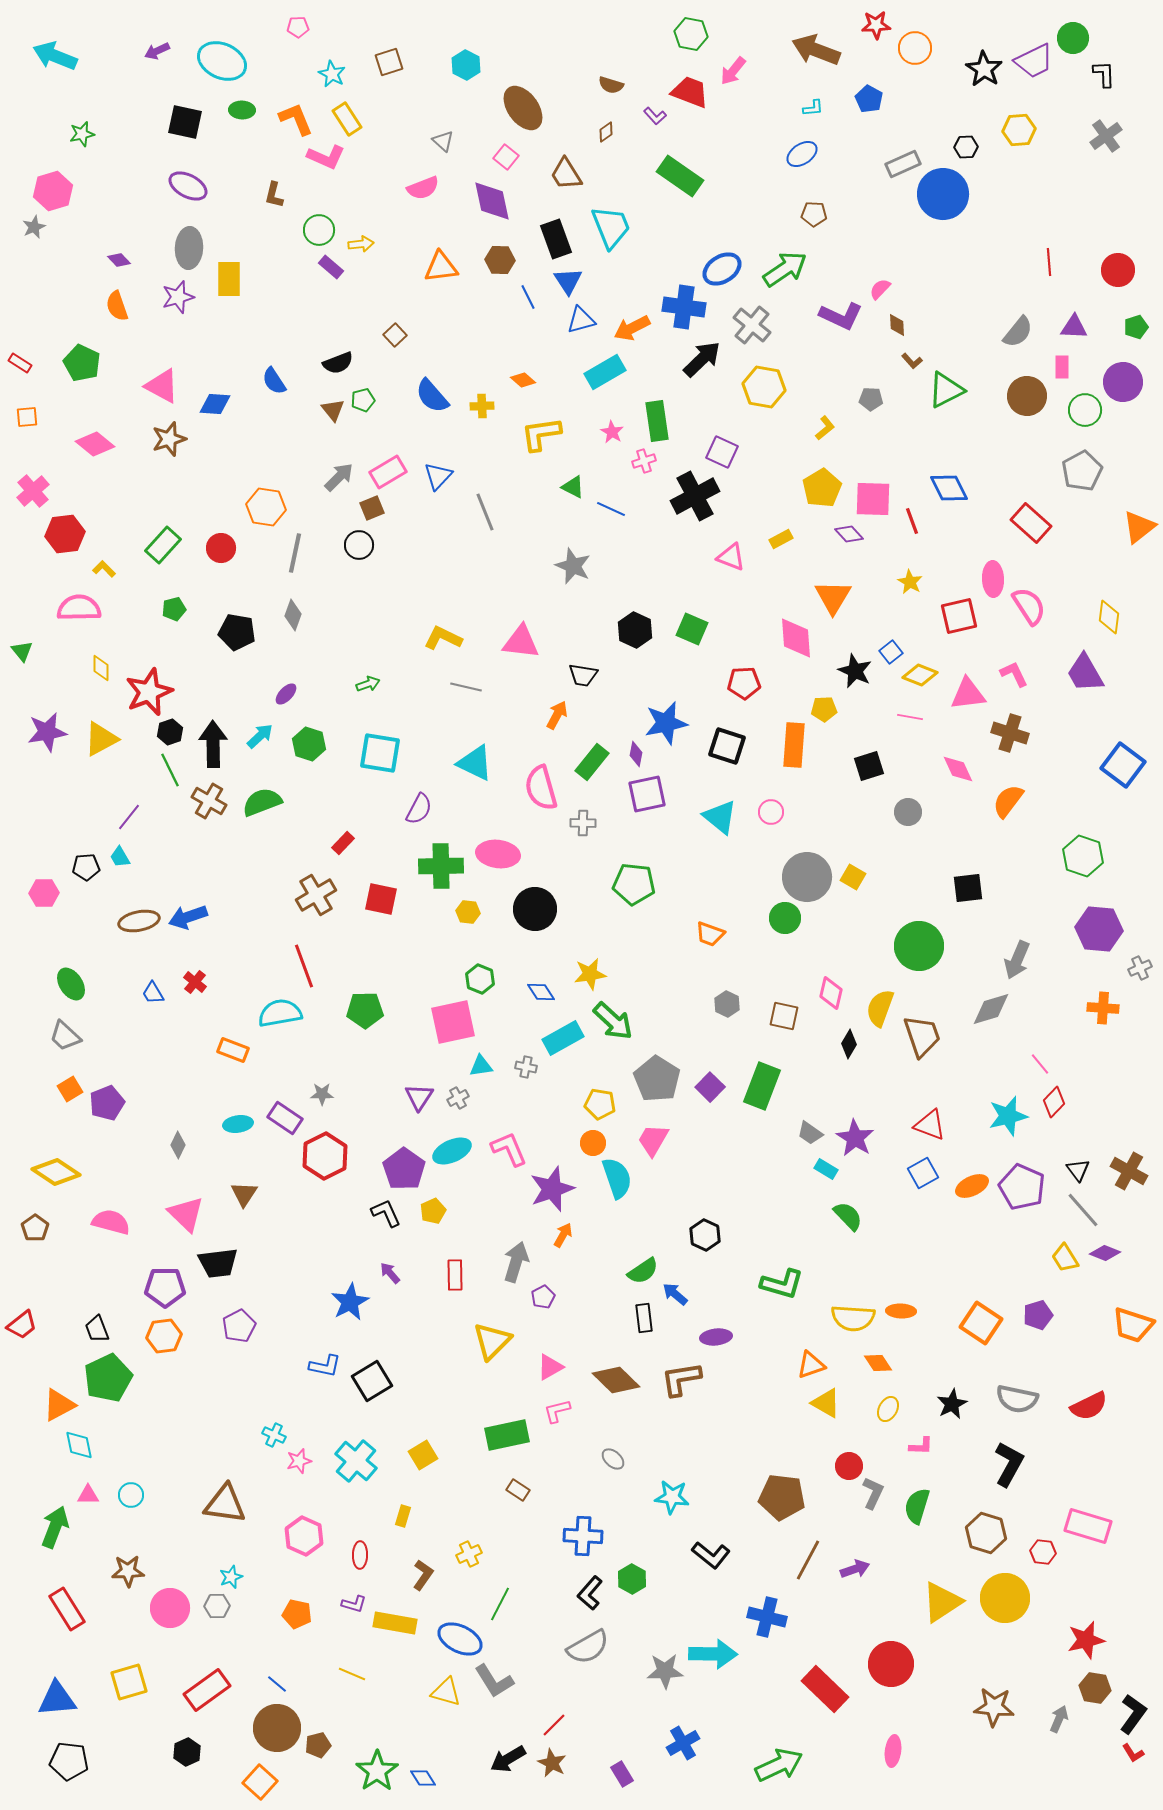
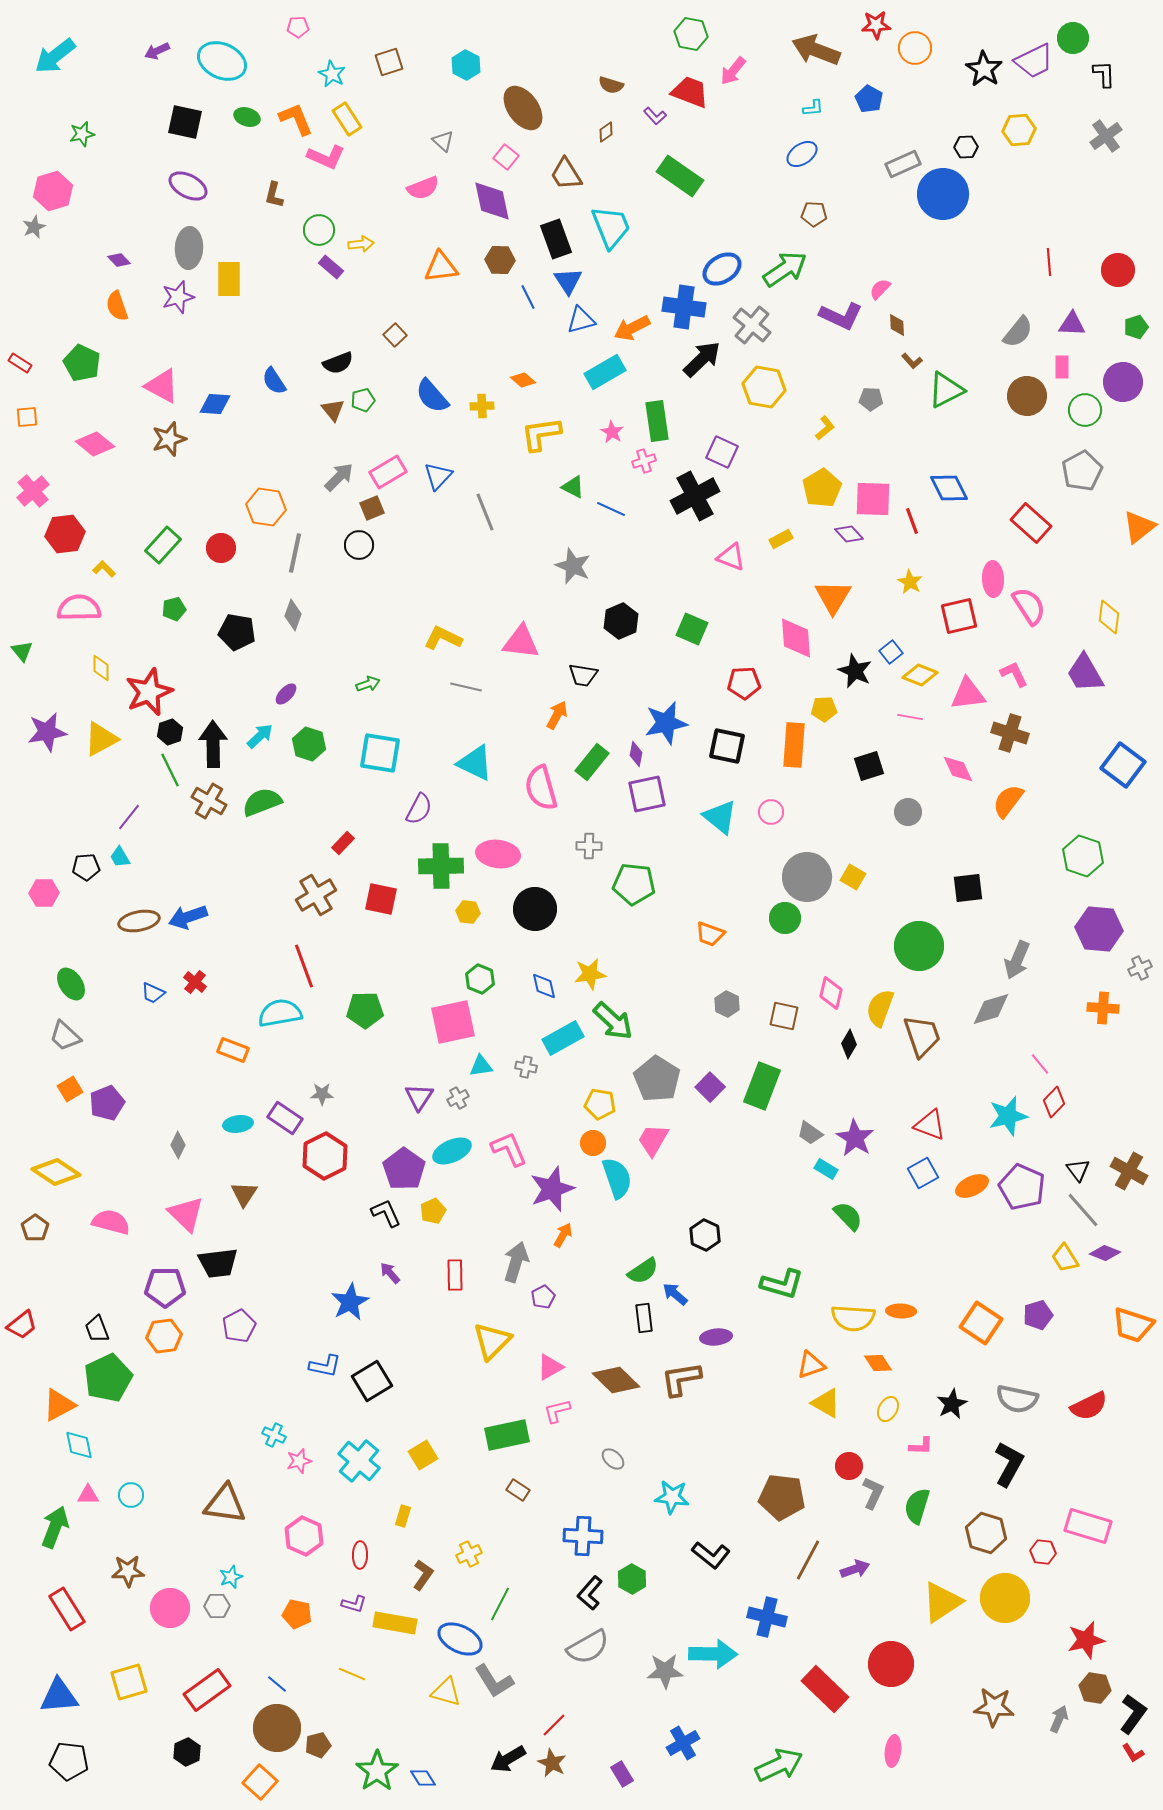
cyan arrow at (55, 56): rotated 60 degrees counterclockwise
green ellipse at (242, 110): moved 5 px right, 7 px down; rotated 15 degrees clockwise
purple triangle at (1074, 327): moved 2 px left, 3 px up
black hexagon at (635, 630): moved 14 px left, 9 px up; rotated 12 degrees clockwise
black square at (727, 746): rotated 6 degrees counterclockwise
gray cross at (583, 823): moved 6 px right, 23 px down
blue diamond at (541, 992): moved 3 px right, 6 px up; rotated 20 degrees clockwise
blue trapezoid at (153, 993): rotated 35 degrees counterclockwise
cyan cross at (356, 1461): moved 3 px right
blue triangle at (57, 1699): moved 2 px right, 3 px up
